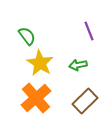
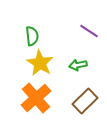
purple line: rotated 36 degrees counterclockwise
green semicircle: moved 5 px right; rotated 30 degrees clockwise
